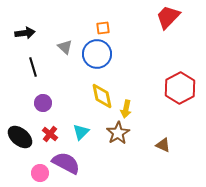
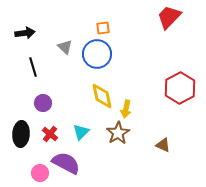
red trapezoid: moved 1 px right
black ellipse: moved 1 px right, 3 px up; rotated 55 degrees clockwise
